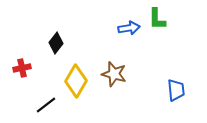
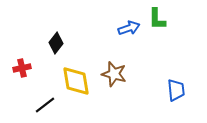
blue arrow: rotated 10 degrees counterclockwise
yellow diamond: rotated 40 degrees counterclockwise
black line: moved 1 px left
